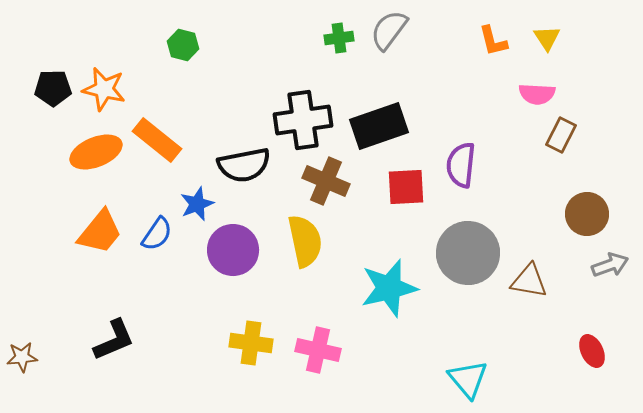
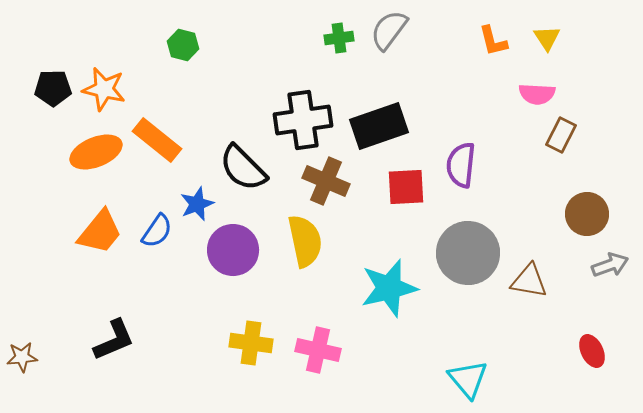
black semicircle: moved 1 px left, 3 px down; rotated 56 degrees clockwise
blue semicircle: moved 3 px up
